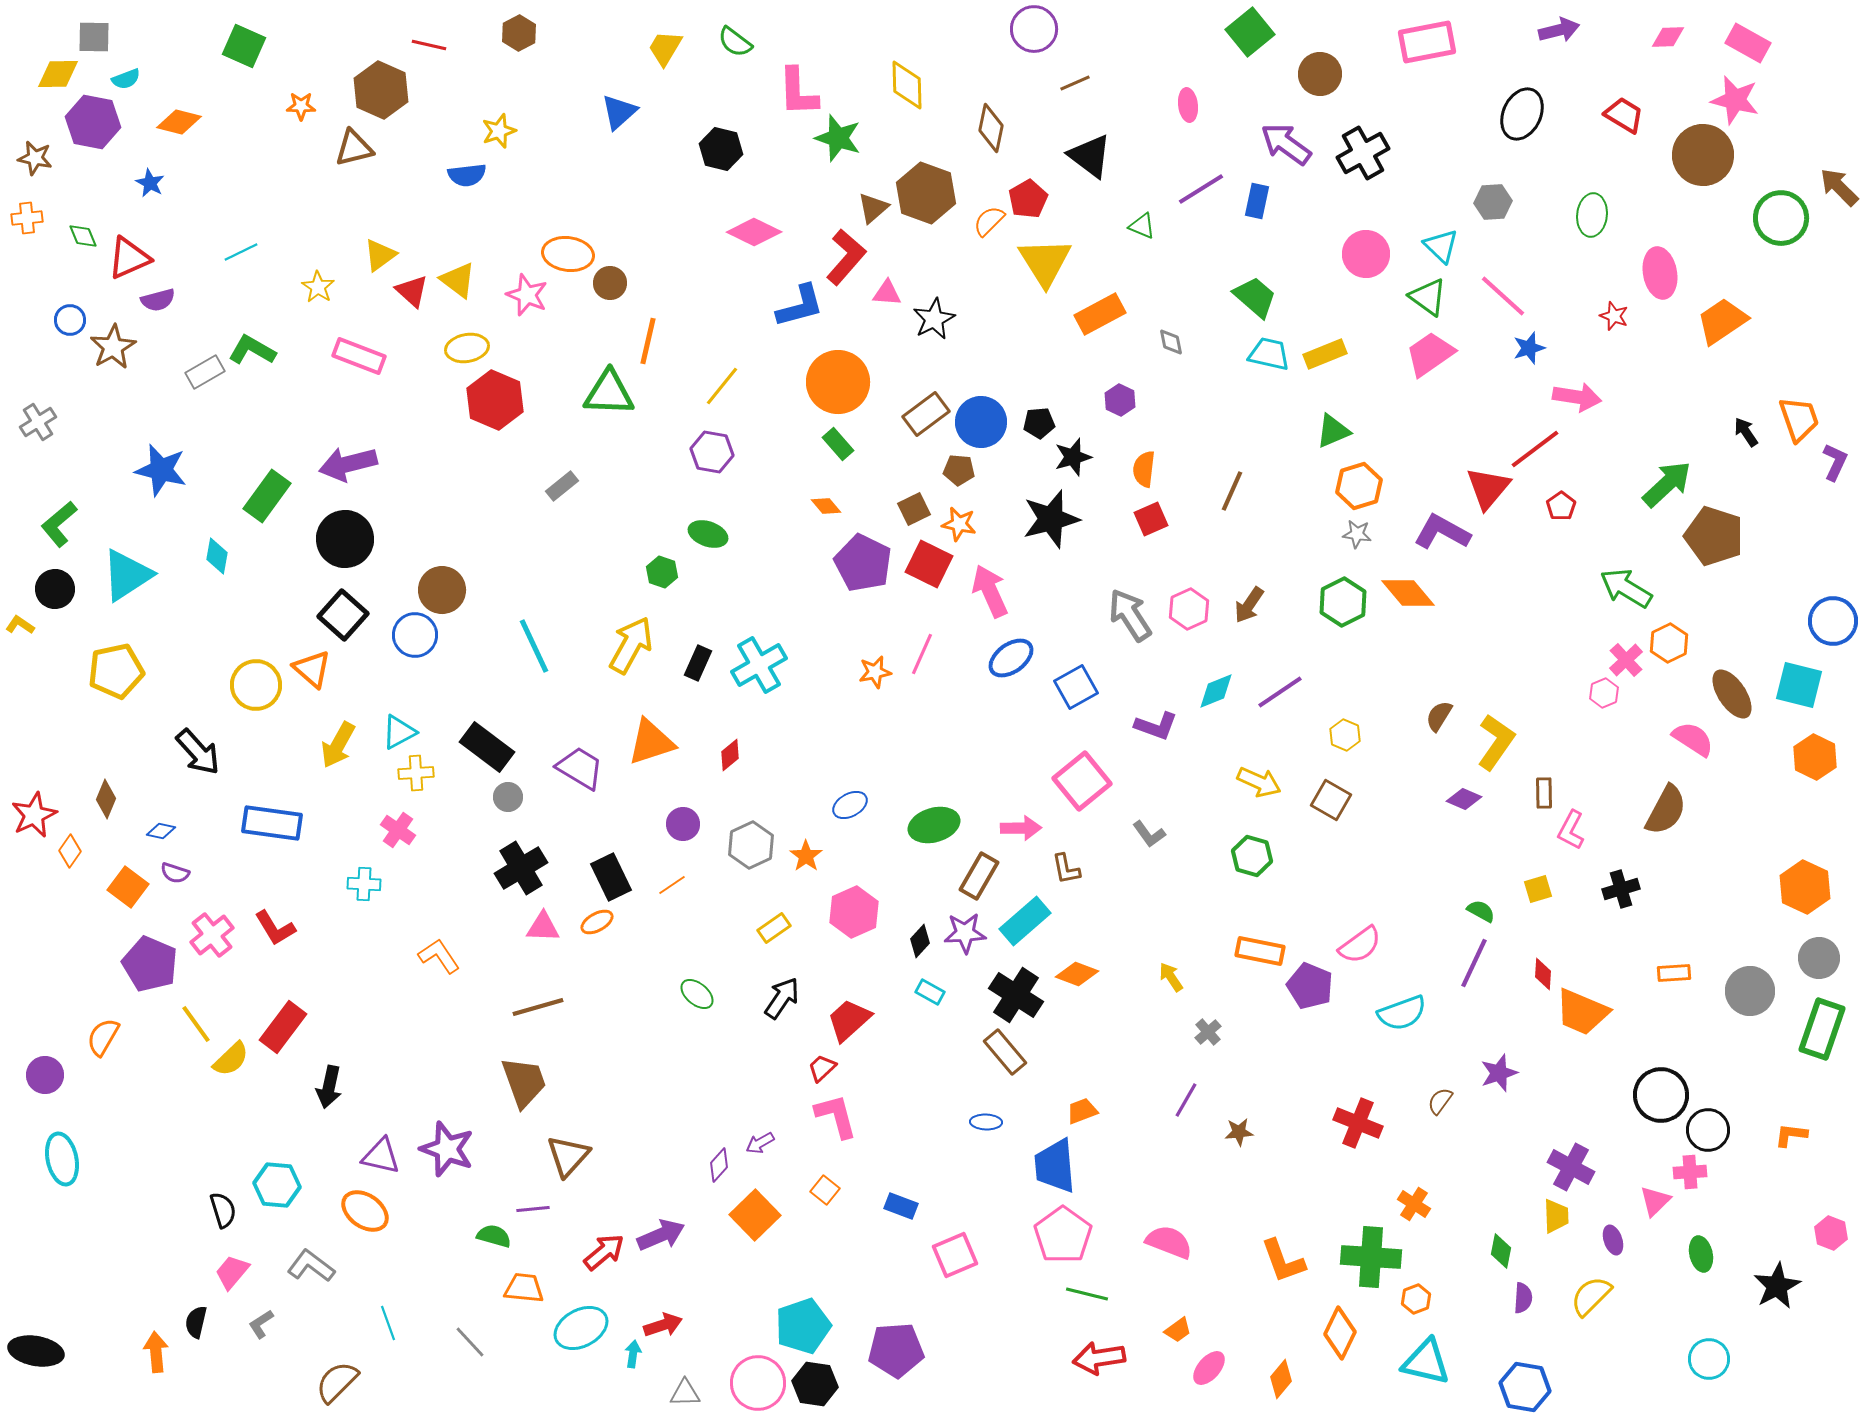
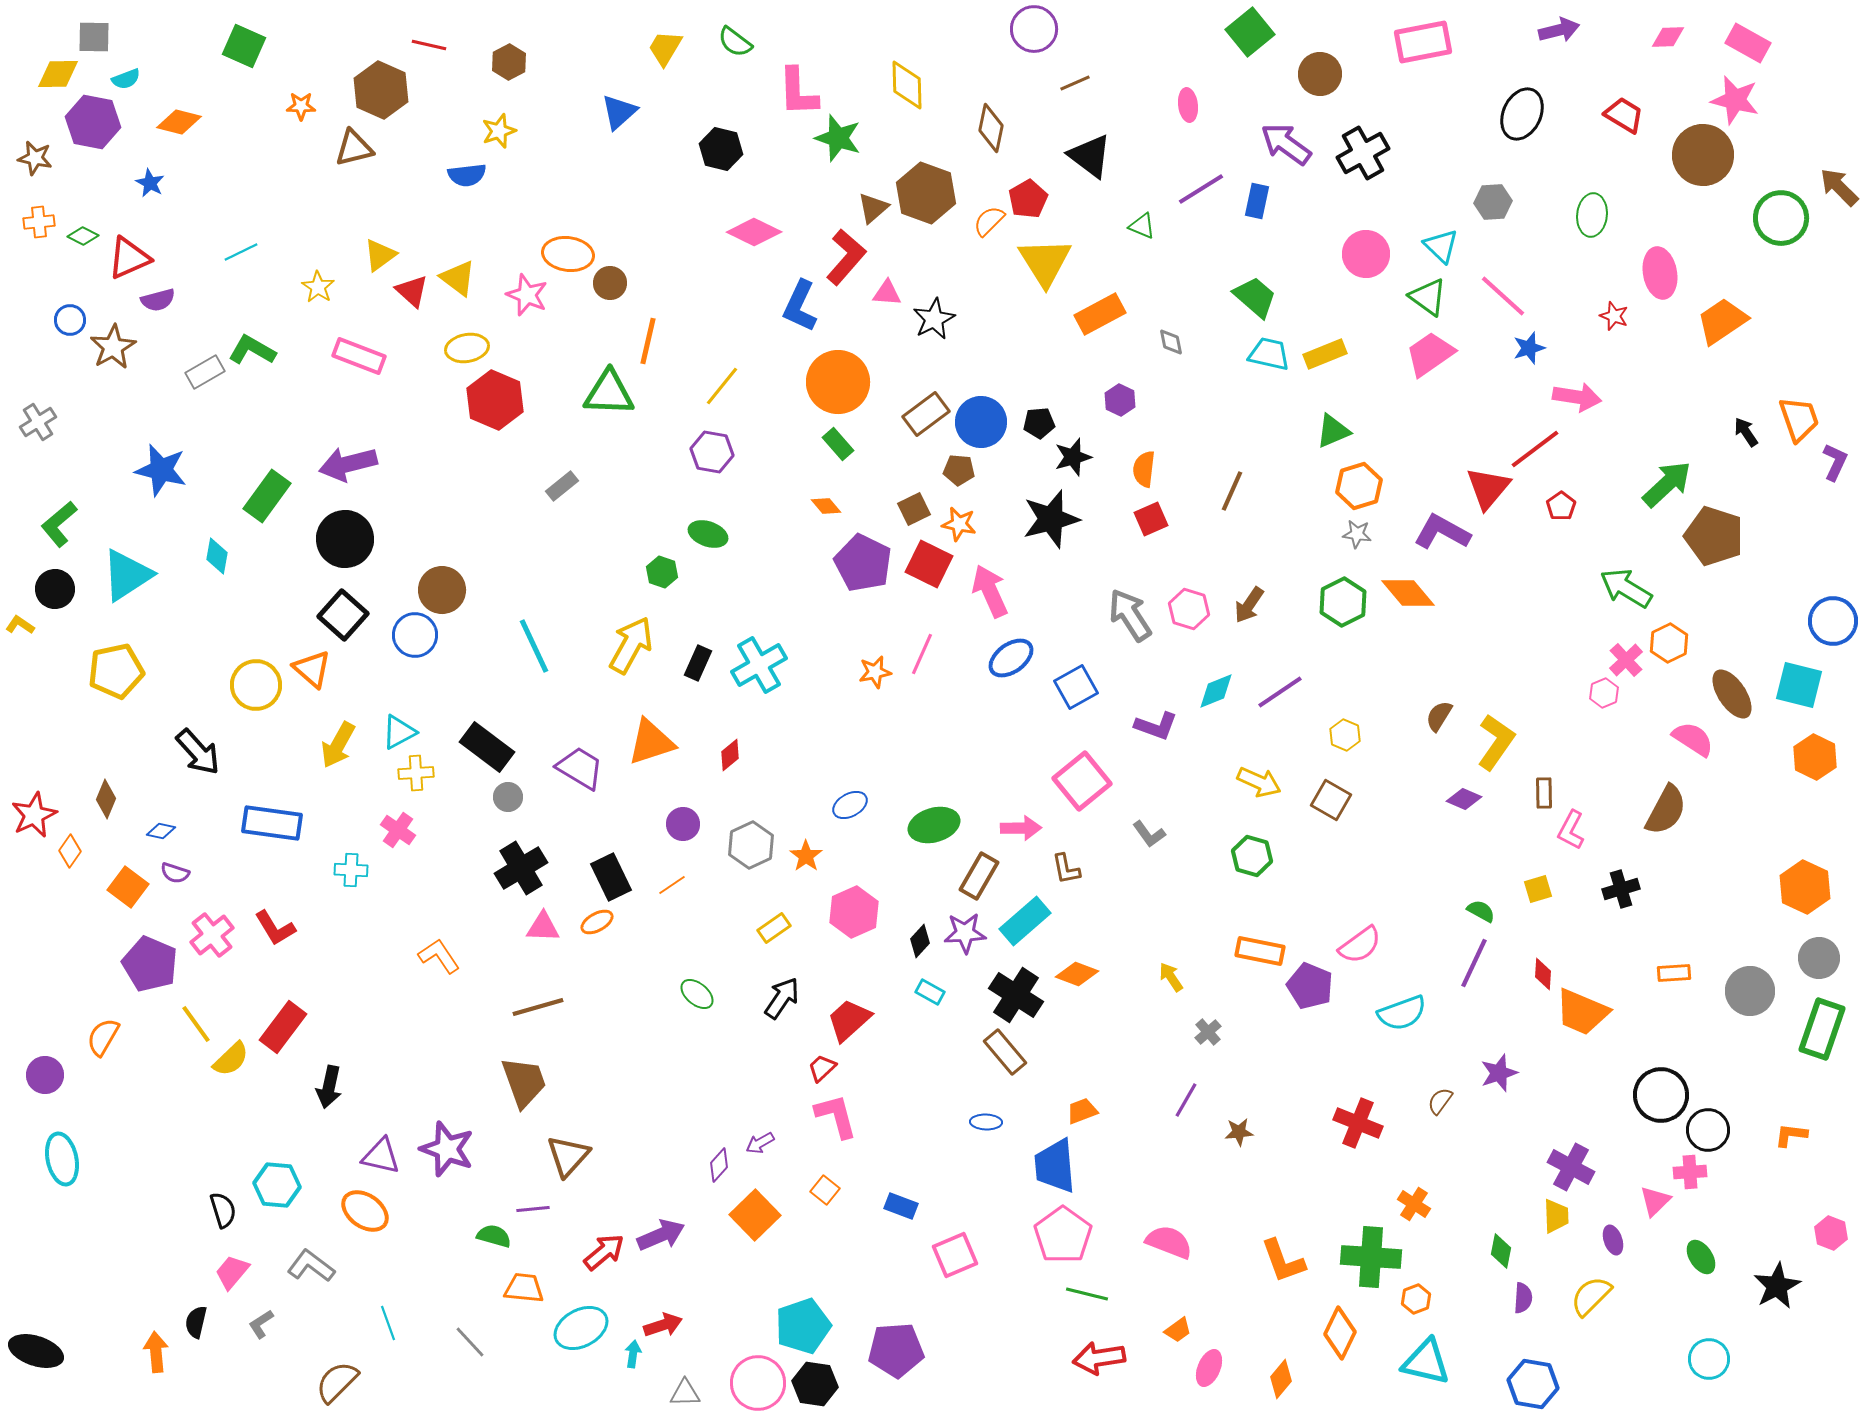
brown hexagon at (519, 33): moved 10 px left, 29 px down
pink rectangle at (1427, 42): moved 4 px left
orange cross at (27, 218): moved 12 px right, 4 px down
green diamond at (83, 236): rotated 40 degrees counterclockwise
yellow triangle at (458, 280): moved 2 px up
blue L-shape at (800, 306): rotated 130 degrees clockwise
pink hexagon at (1189, 609): rotated 18 degrees counterclockwise
cyan cross at (364, 884): moved 13 px left, 14 px up
green ellipse at (1701, 1254): moved 3 px down; rotated 20 degrees counterclockwise
black ellipse at (36, 1351): rotated 8 degrees clockwise
pink ellipse at (1209, 1368): rotated 18 degrees counterclockwise
blue hexagon at (1525, 1387): moved 8 px right, 3 px up
